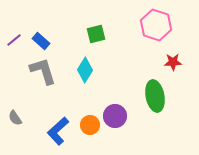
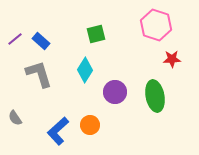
purple line: moved 1 px right, 1 px up
red star: moved 1 px left, 3 px up
gray L-shape: moved 4 px left, 3 px down
purple circle: moved 24 px up
